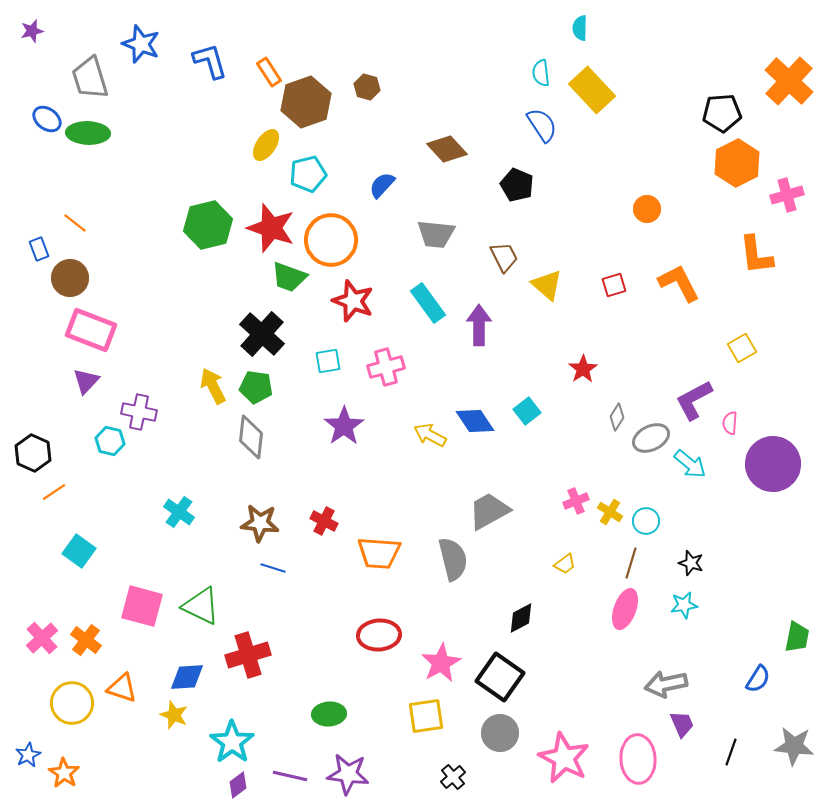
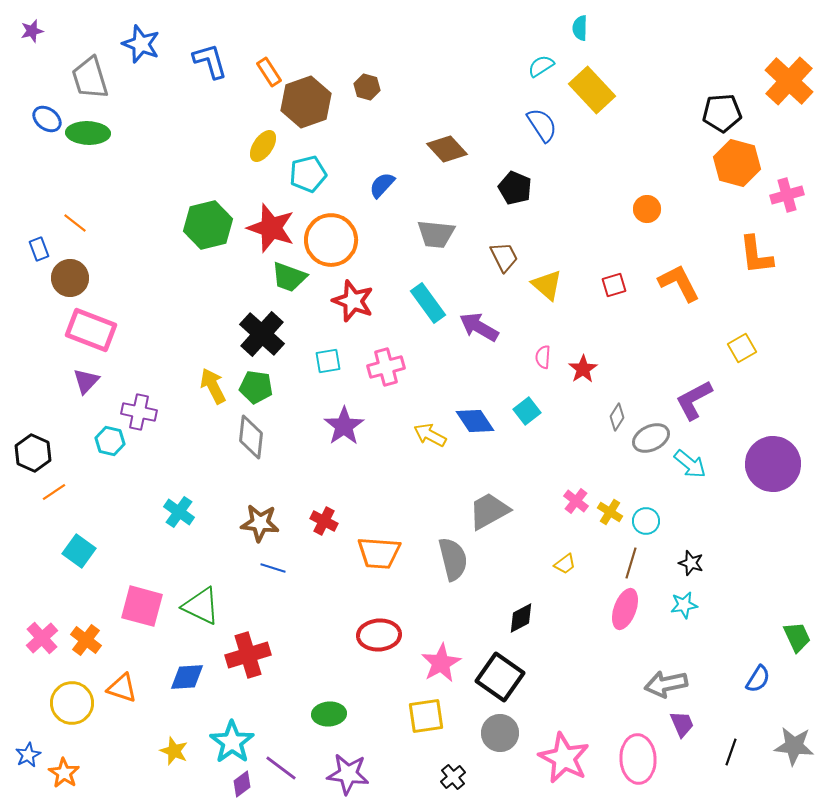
cyan semicircle at (541, 73): moved 7 px up; rotated 64 degrees clockwise
yellow ellipse at (266, 145): moved 3 px left, 1 px down
orange hexagon at (737, 163): rotated 18 degrees counterclockwise
black pentagon at (517, 185): moved 2 px left, 3 px down
purple arrow at (479, 325): moved 2 px down; rotated 60 degrees counterclockwise
pink semicircle at (730, 423): moved 187 px left, 66 px up
pink cross at (576, 501): rotated 30 degrees counterclockwise
green trapezoid at (797, 637): rotated 36 degrees counterclockwise
yellow star at (174, 715): moved 36 px down
purple line at (290, 776): moved 9 px left, 8 px up; rotated 24 degrees clockwise
purple diamond at (238, 785): moved 4 px right, 1 px up
